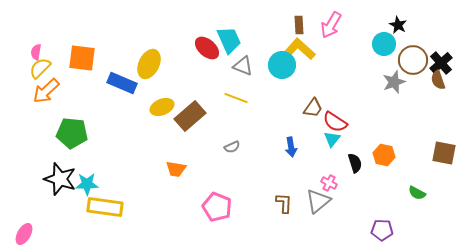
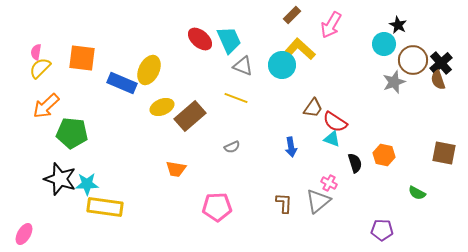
brown rectangle at (299, 25): moved 7 px left, 10 px up; rotated 48 degrees clockwise
red ellipse at (207, 48): moved 7 px left, 9 px up
yellow ellipse at (149, 64): moved 6 px down
orange arrow at (46, 91): moved 15 px down
cyan triangle at (332, 139): rotated 48 degrees counterclockwise
pink pentagon at (217, 207): rotated 24 degrees counterclockwise
